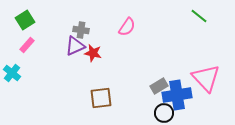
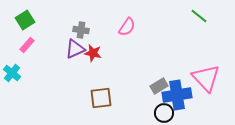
purple triangle: moved 3 px down
